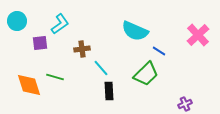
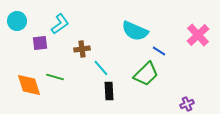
purple cross: moved 2 px right
